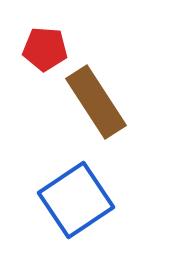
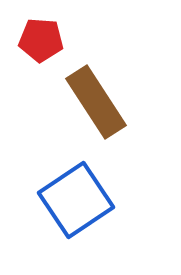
red pentagon: moved 4 px left, 9 px up
